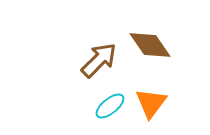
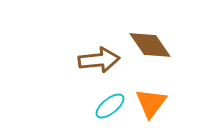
brown arrow: rotated 39 degrees clockwise
